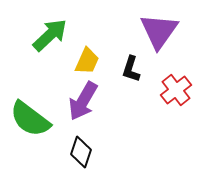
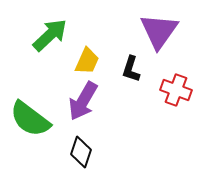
red cross: rotated 32 degrees counterclockwise
